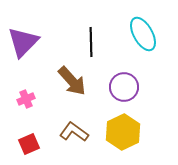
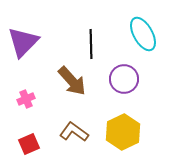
black line: moved 2 px down
purple circle: moved 8 px up
